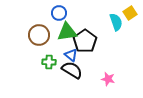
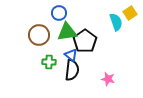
black semicircle: rotated 65 degrees clockwise
